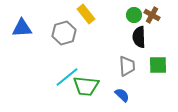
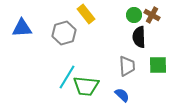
cyan line: rotated 20 degrees counterclockwise
